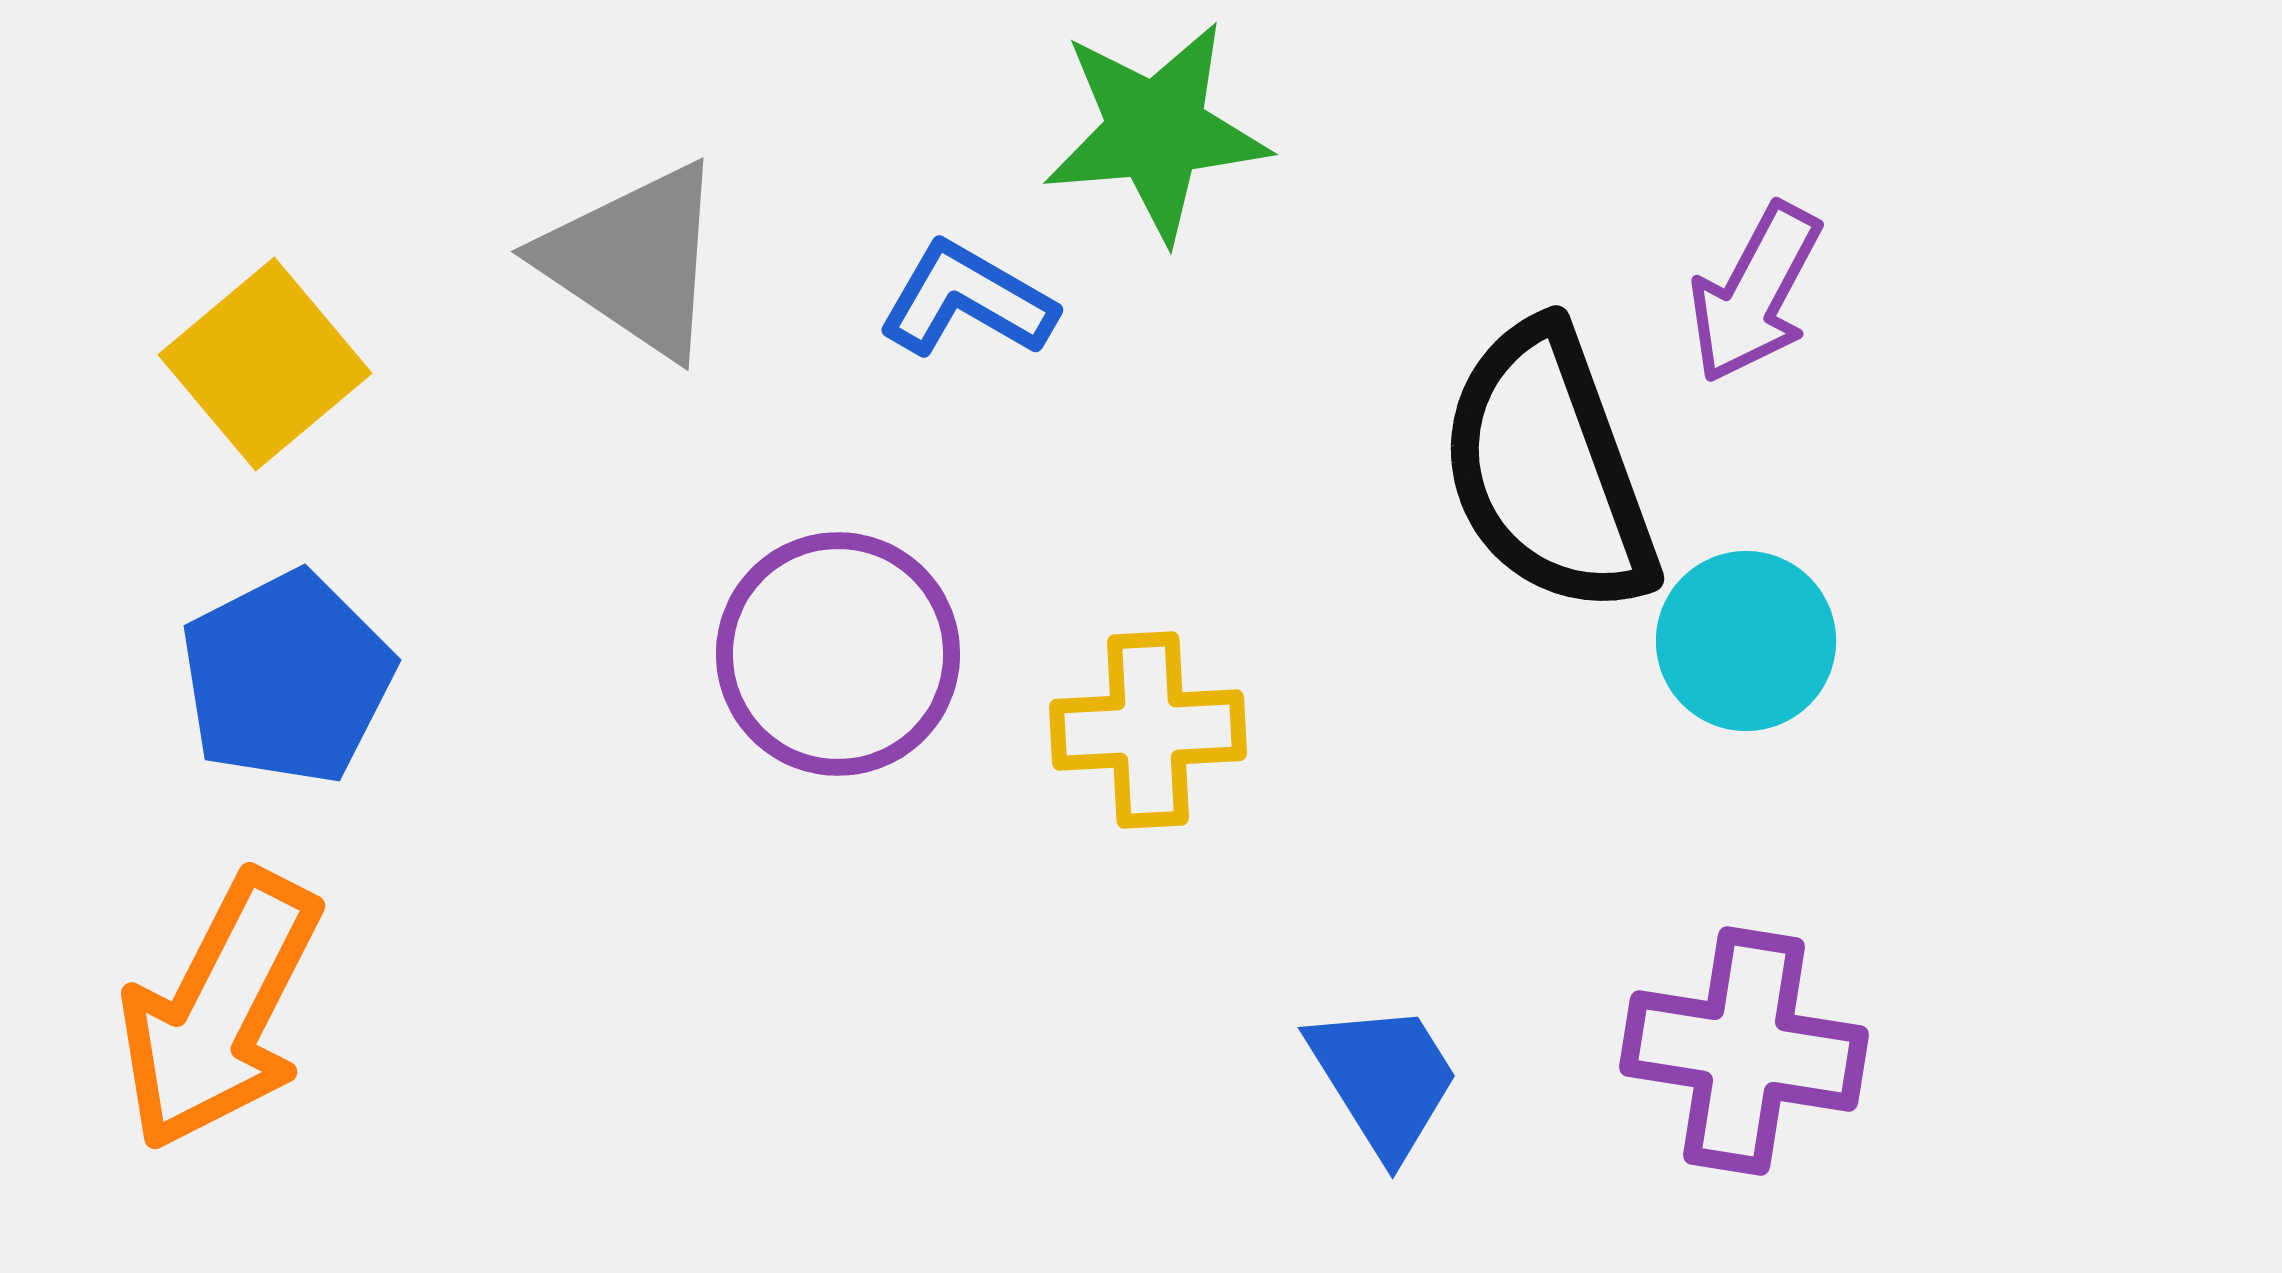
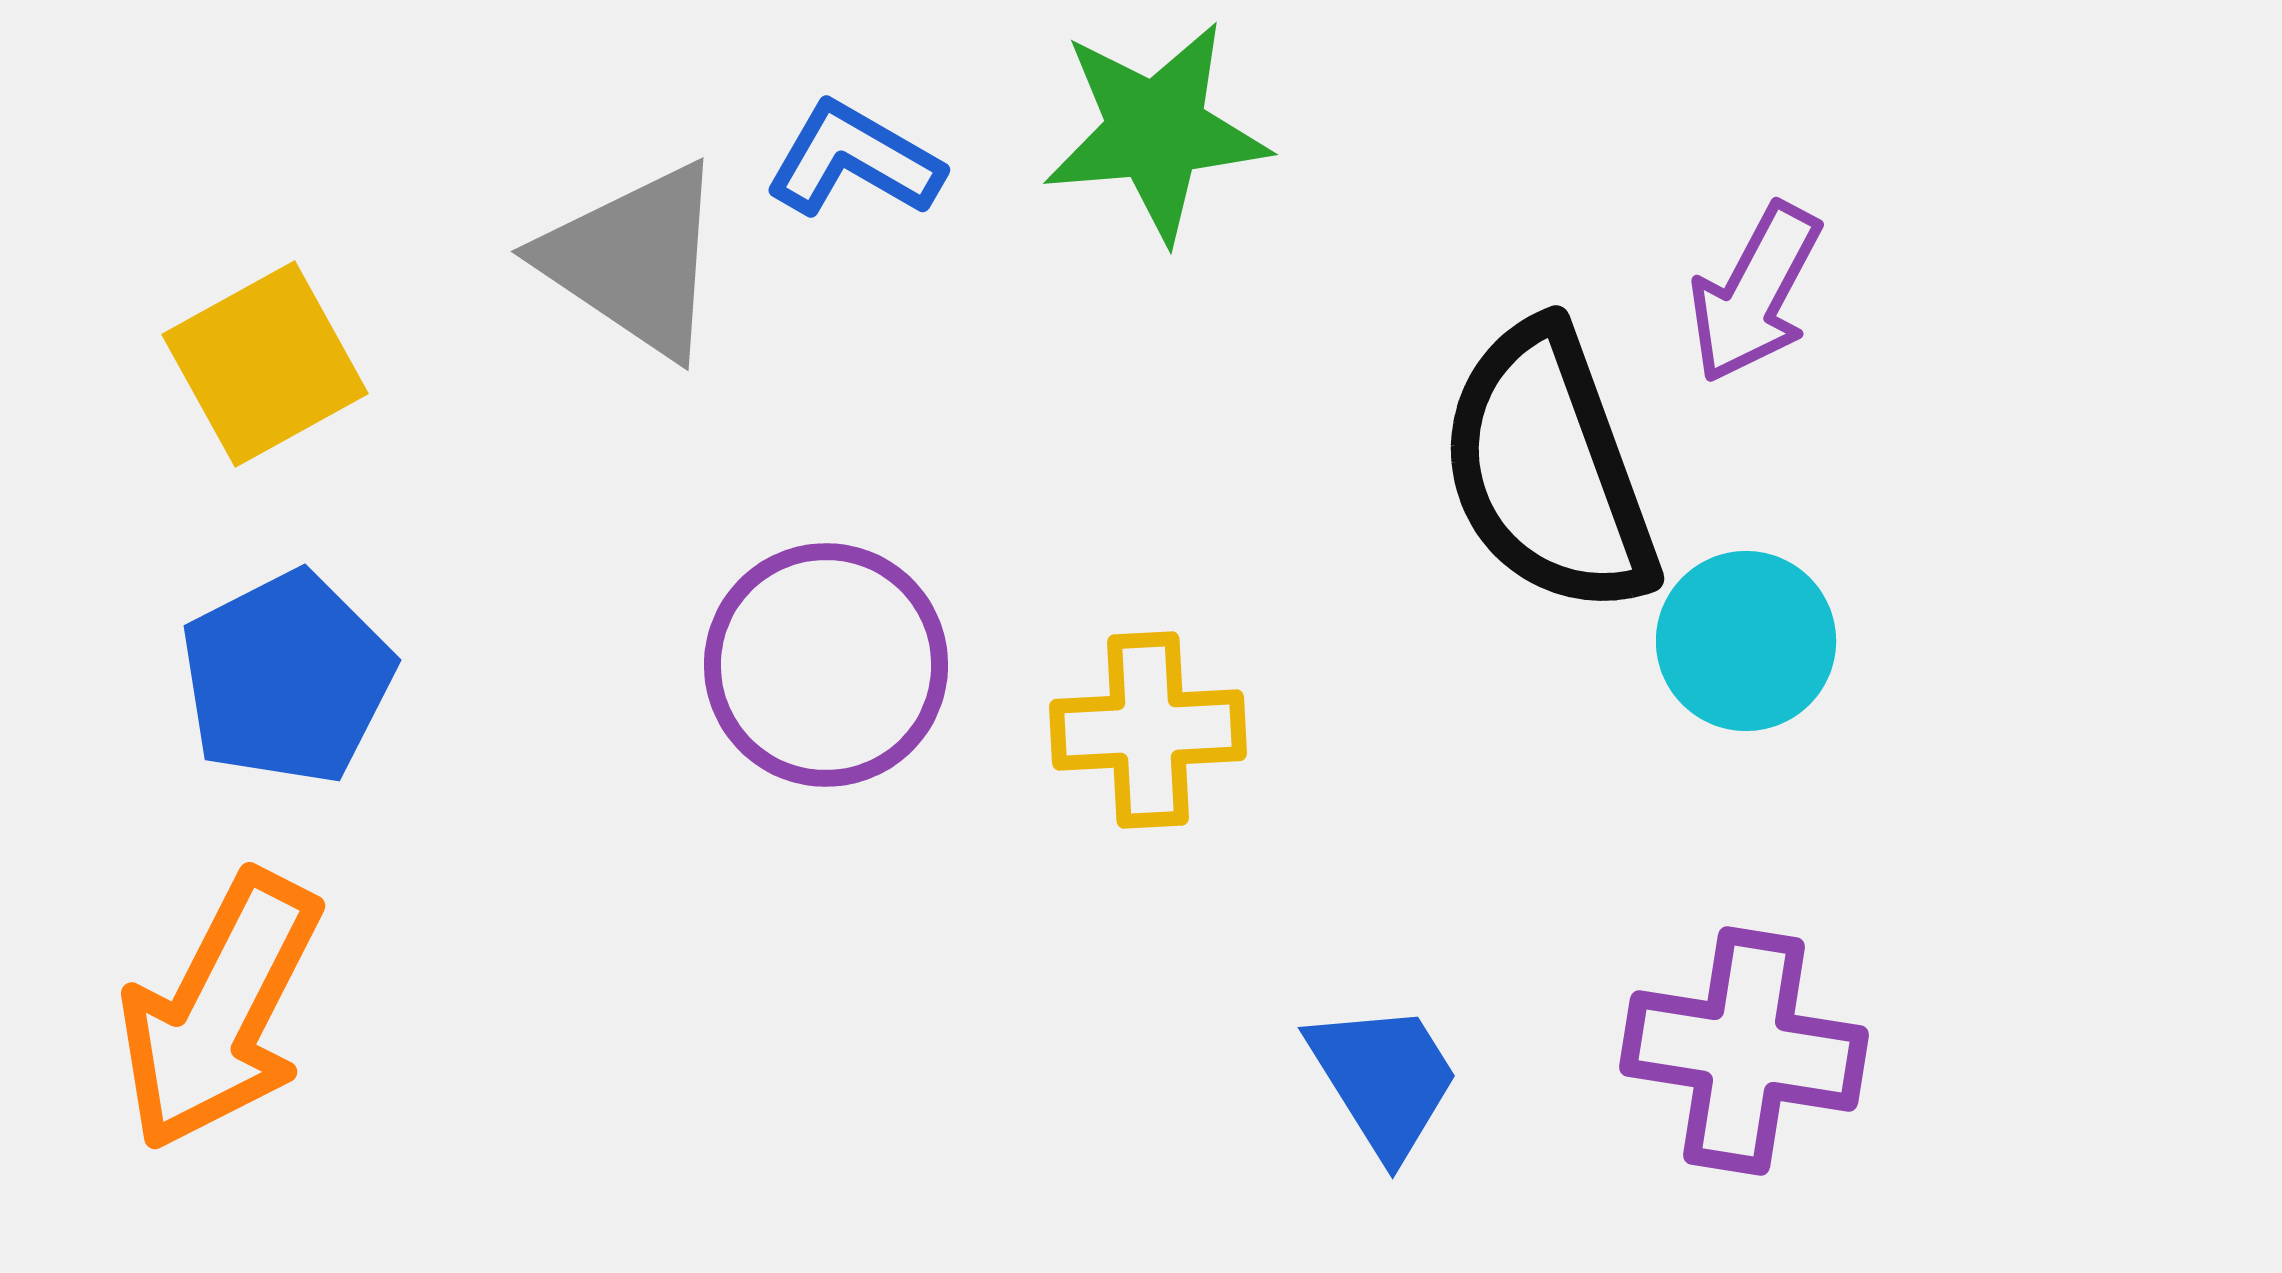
blue L-shape: moved 113 px left, 140 px up
yellow square: rotated 11 degrees clockwise
purple circle: moved 12 px left, 11 px down
